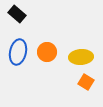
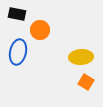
black rectangle: rotated 30 degrees counterclockwise
orange circle: moved 7 px left, 22 px up
